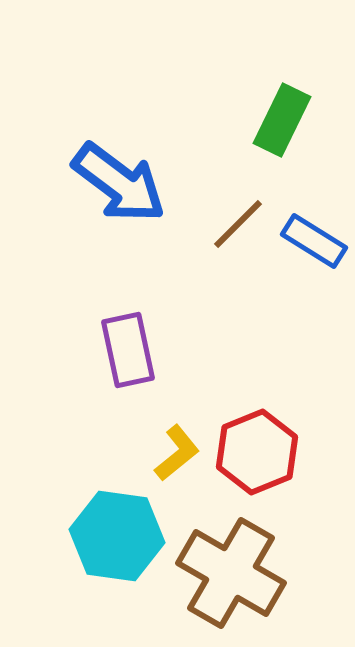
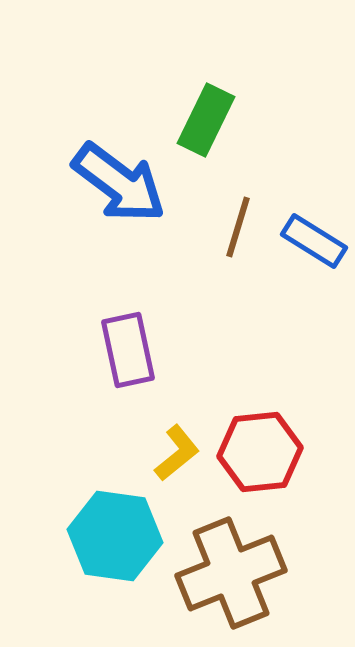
green rectangle: moved 76 px left
brown line: moved 3 px down; rotated 28 degrees counterclockwise
red hexagon: moved 3 px right; rotated 16 degrees clockwise
cyan hexagon: moved 2 px left
brown cross: rotated 38 degrees clockwise
